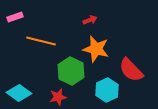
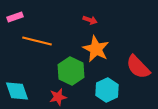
red arrow: rotated 40 degrees clockwise
orange line: moved 4 px left
orange star: rotated 12 degrees clockwise
red semicircle: moved 7 px right, 3 px up
cyan diamond: moved 2 px left, 2 px up; rotated 35 degrees clockwise
